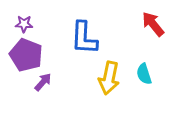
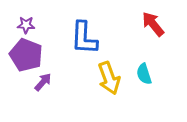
purple star: moved 2 px right, 1 px down
yellow arrow: rotated 32 degrees counterclockwise
